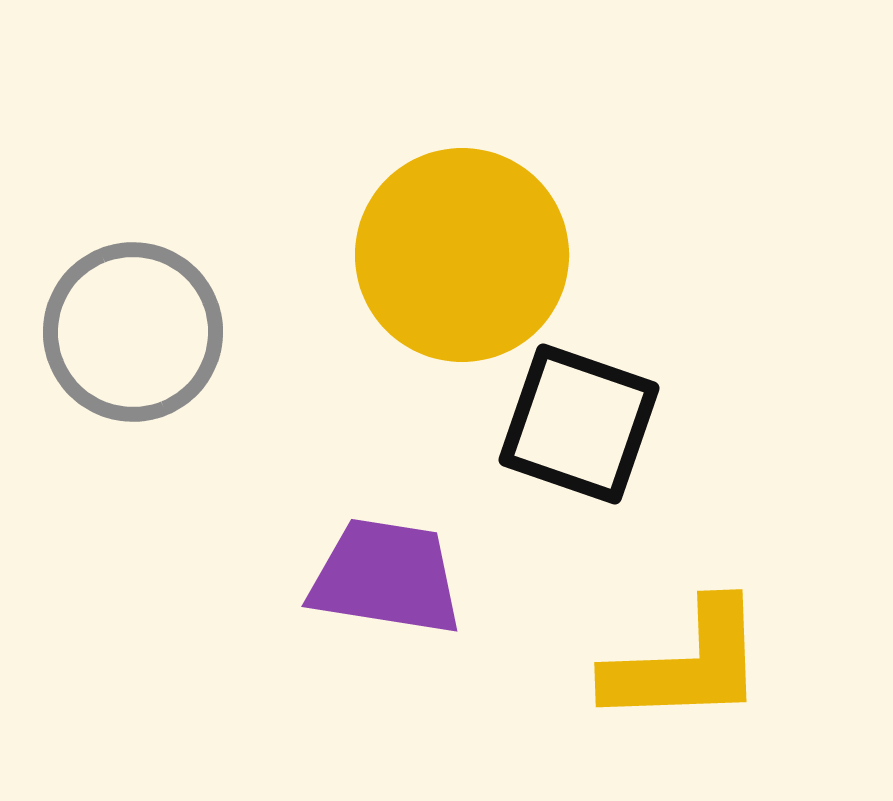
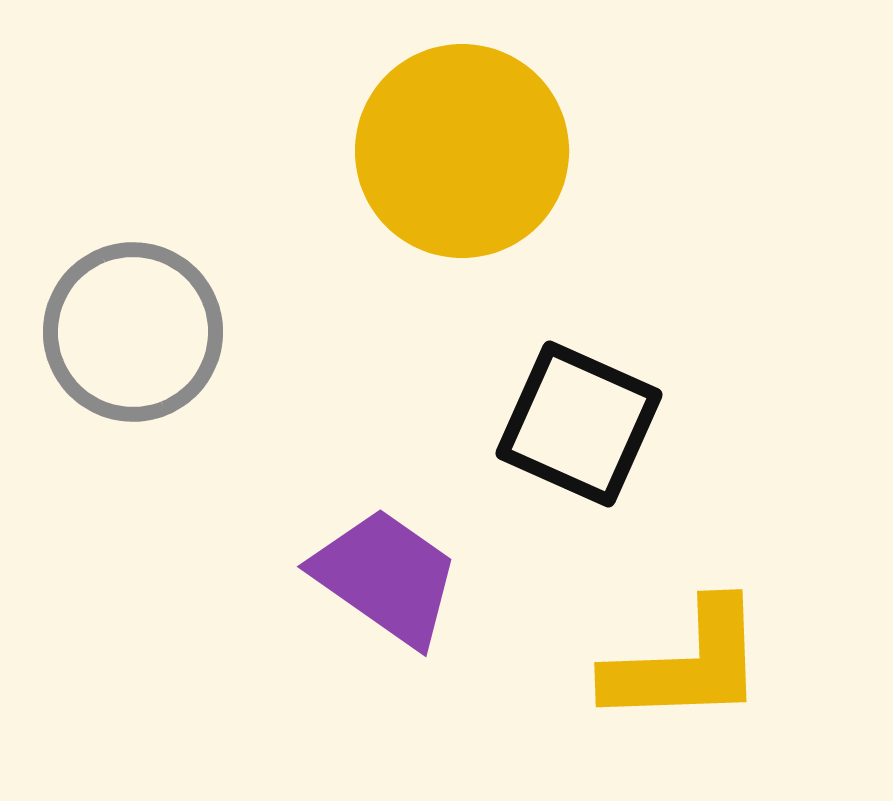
yellow circle: moved 104 px up
black square: rotated 5 degrees clockwise
purple trapezoid: rotated 26 degrees clockwise
